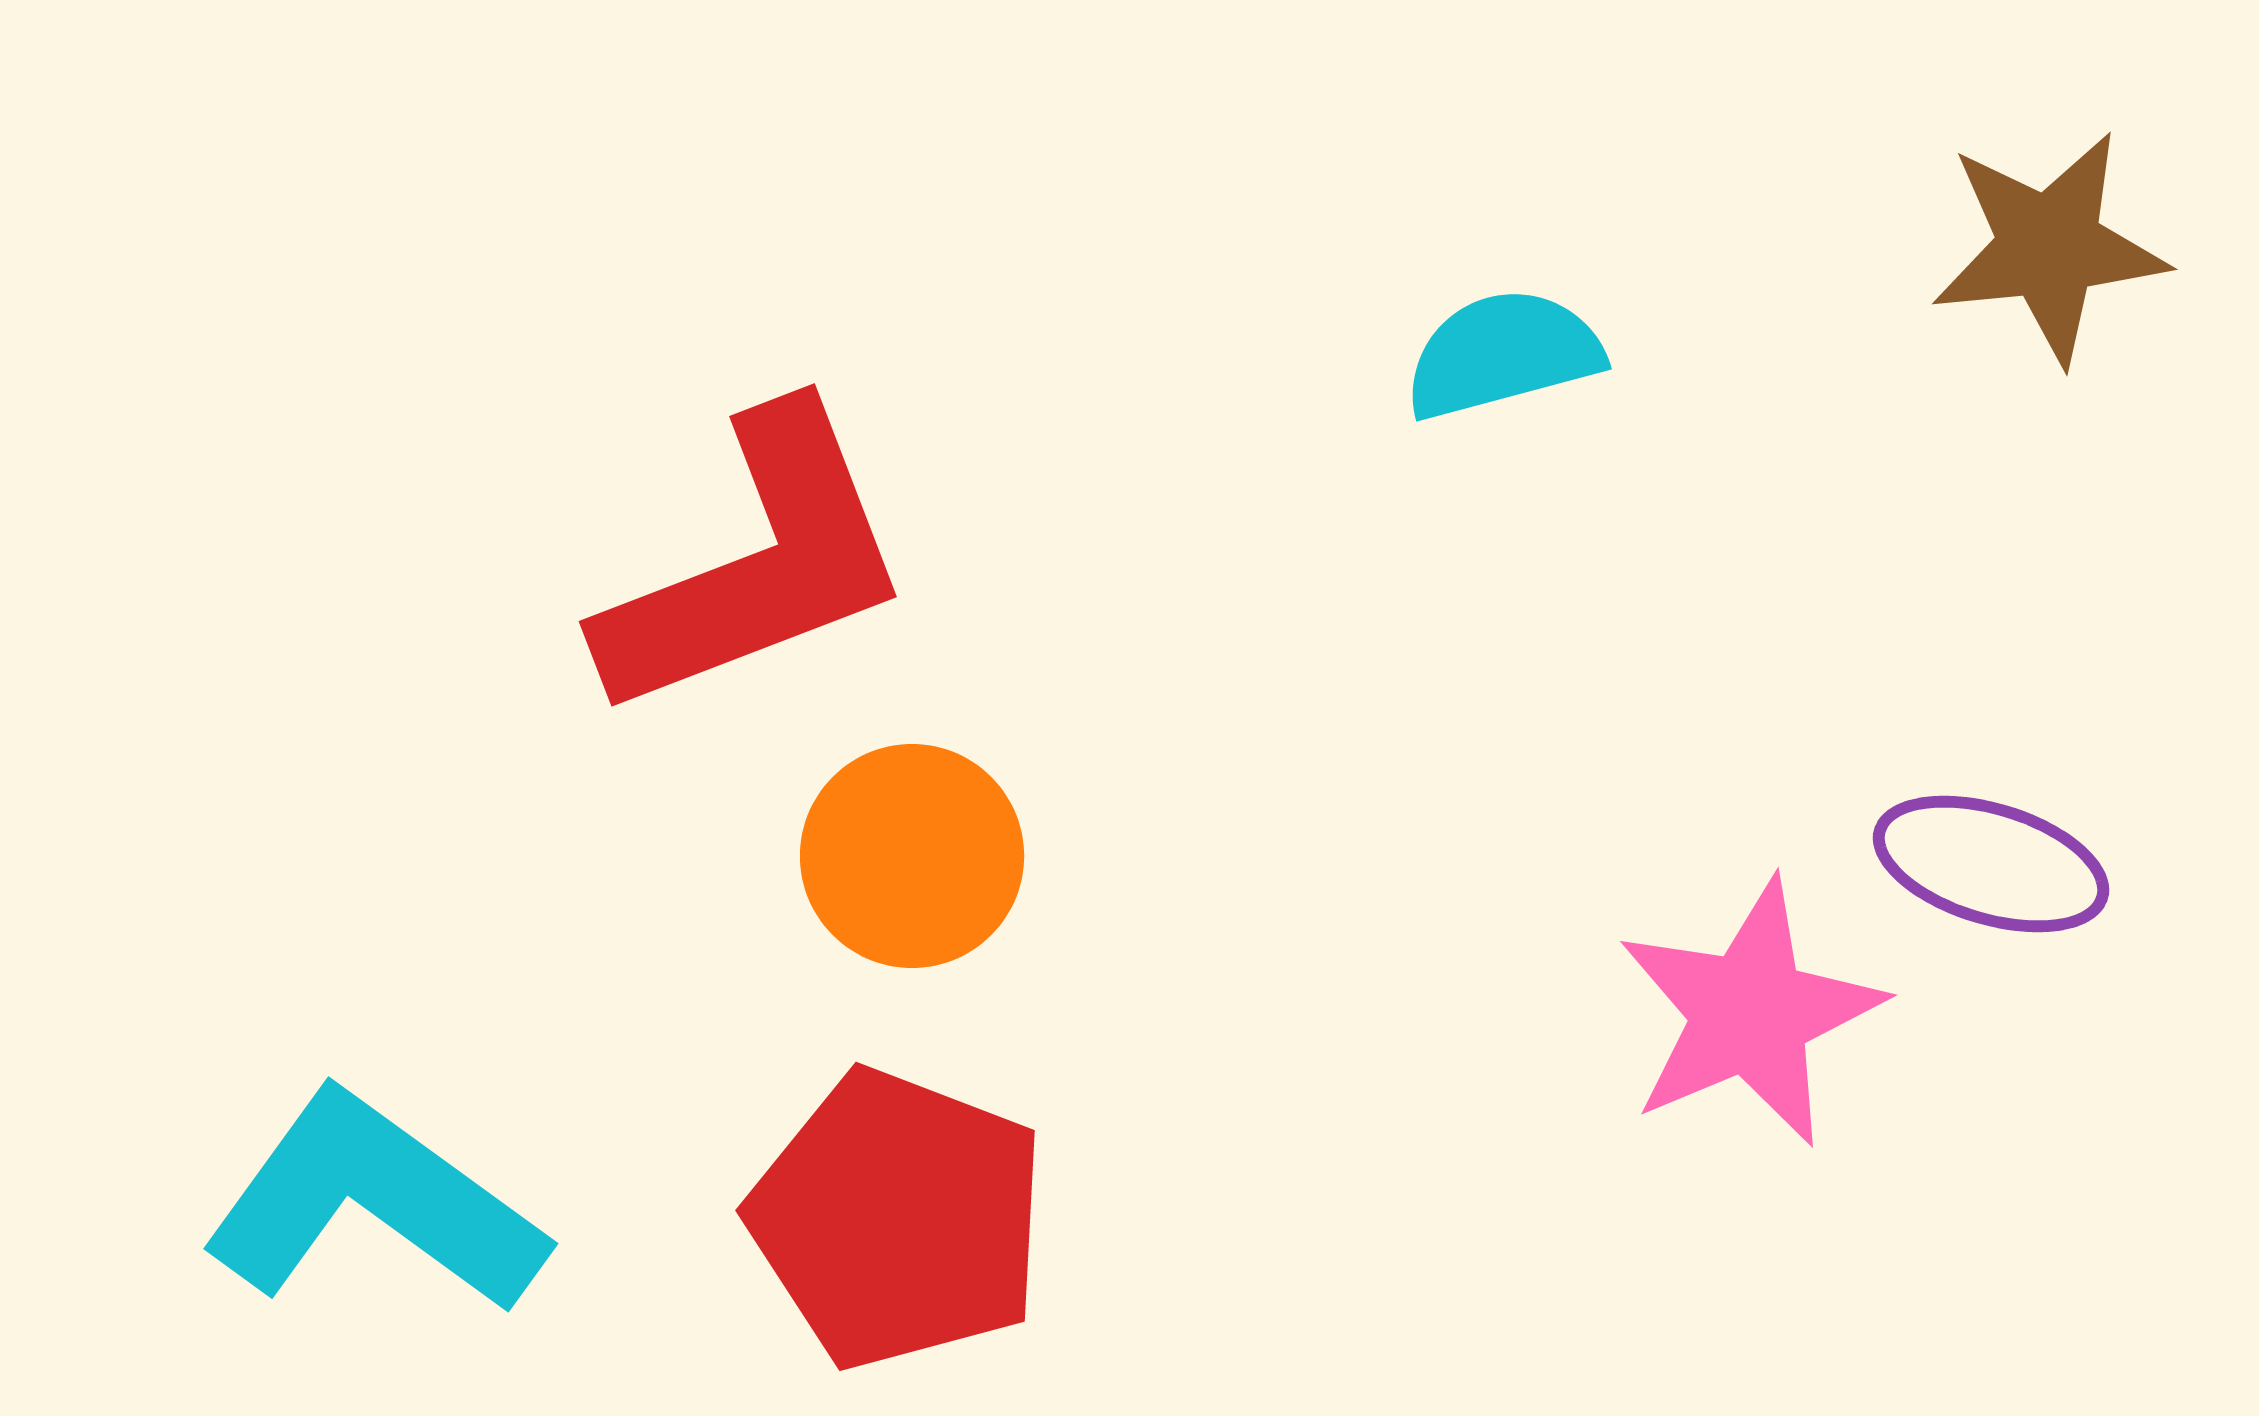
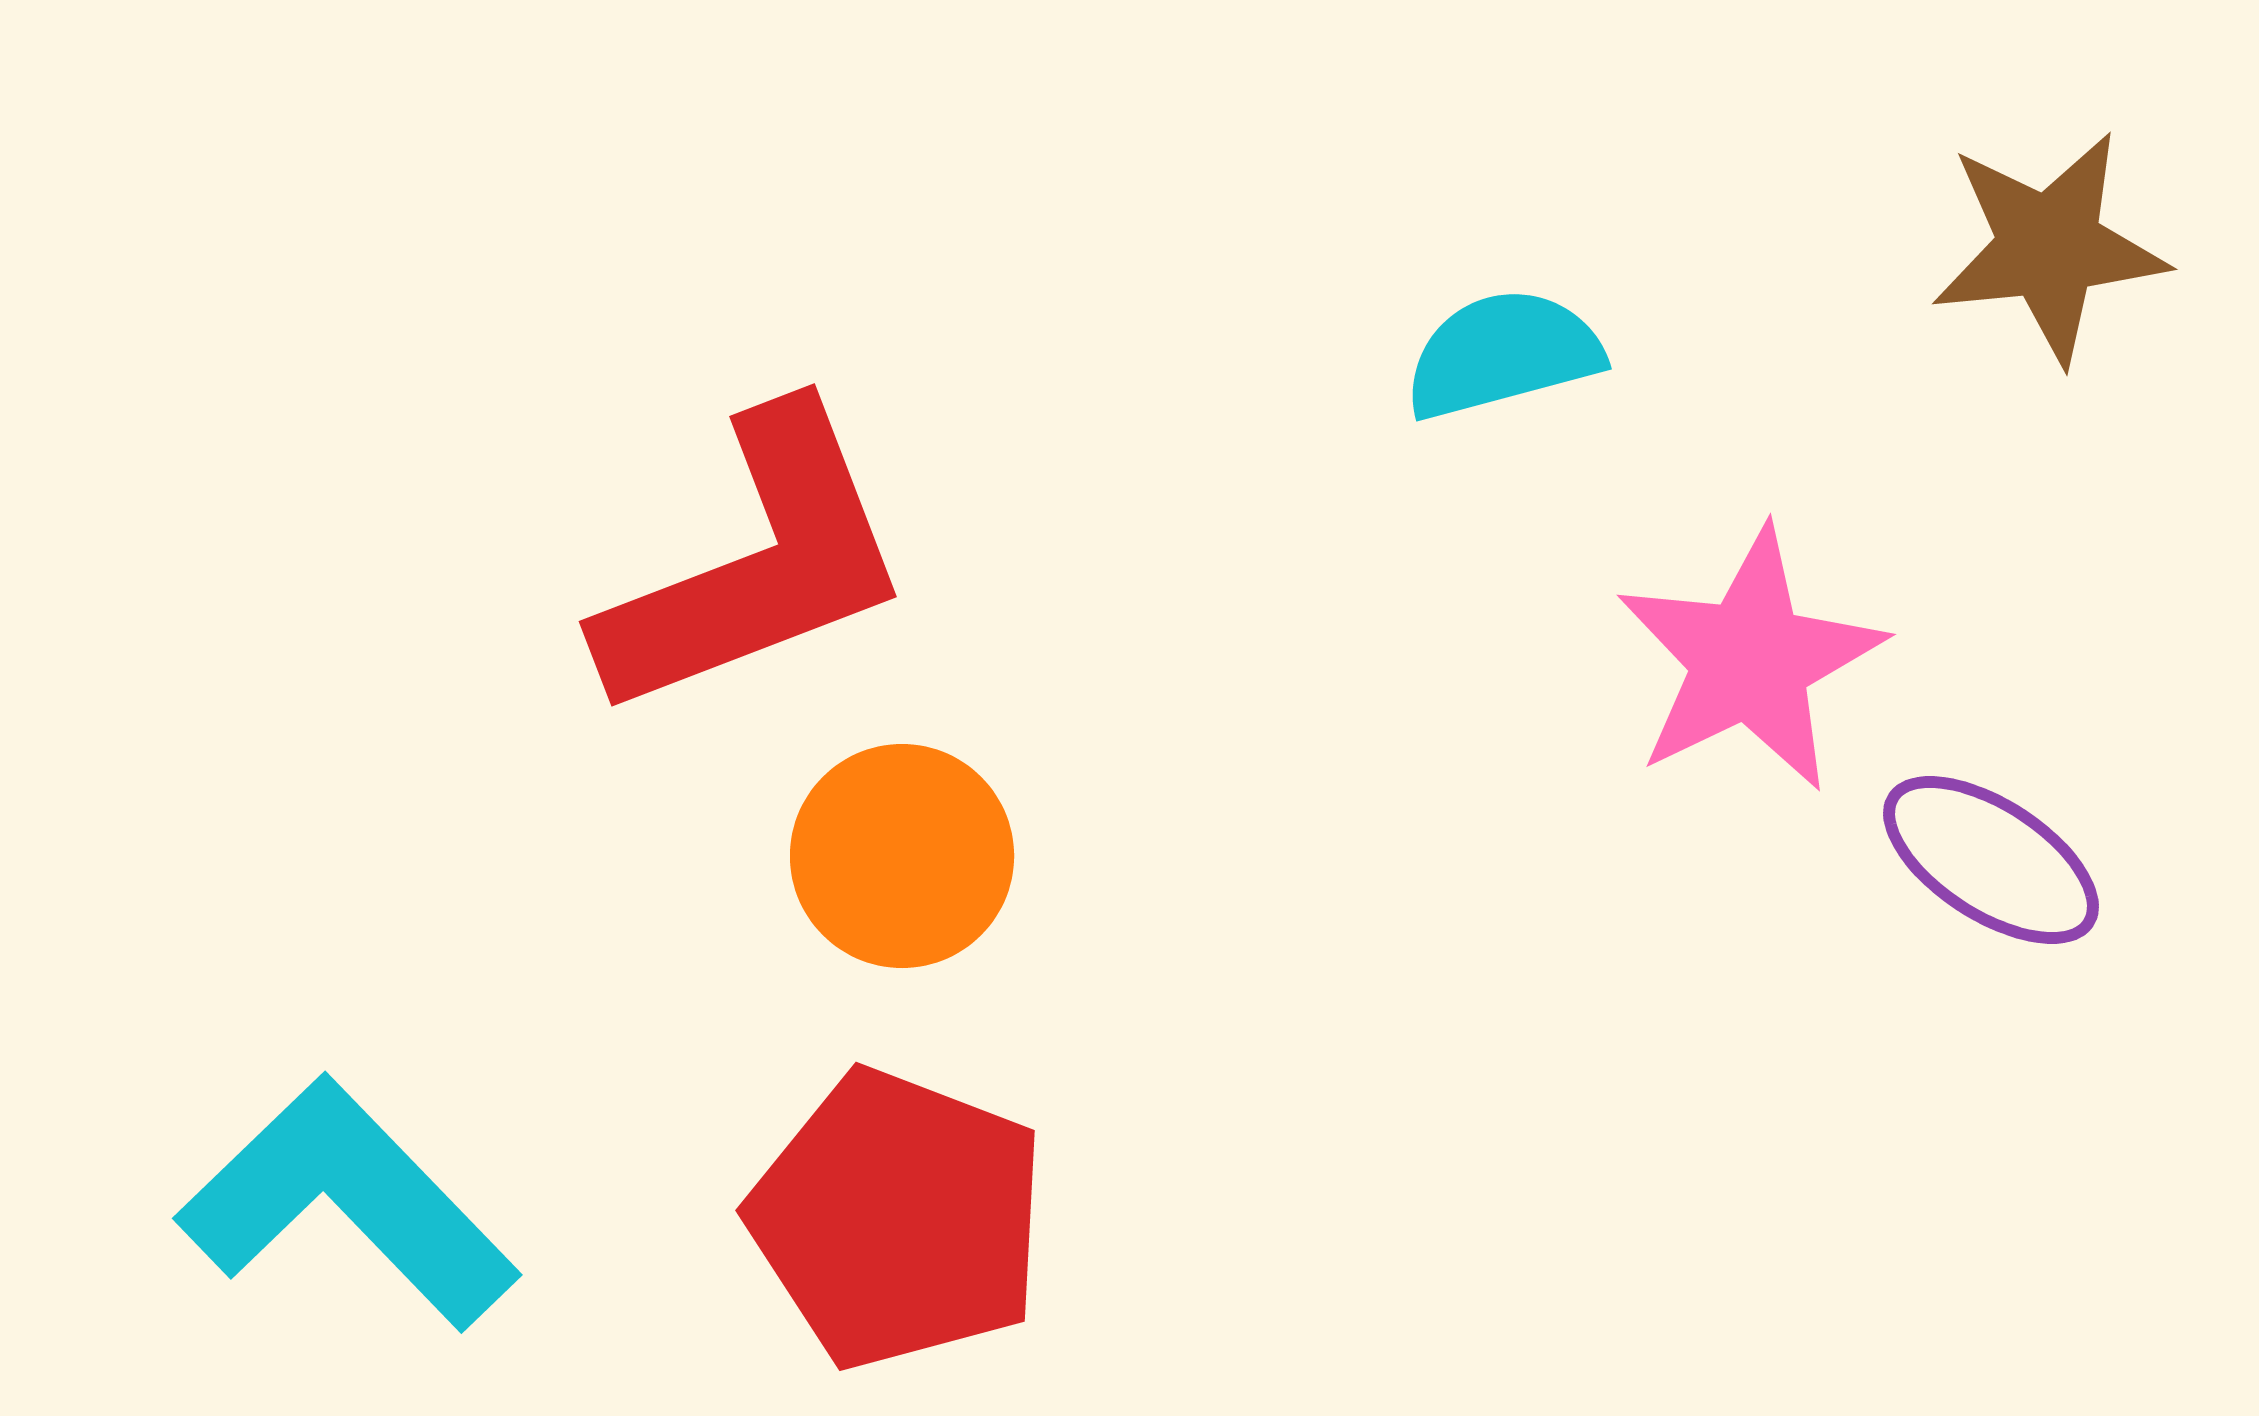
orange circle: moved 10 px left
purple ellipse: moved 4 px up; rotated 16 degrees clockwise
pink star: moved 353 px up; rotated 3 degrees counterclockwise
cyan L-shape: moved 26 px left; rotated 10 degrees clockwise
